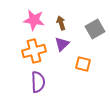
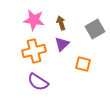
purple semicircle: rotated 125 degrees clockwise
